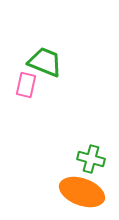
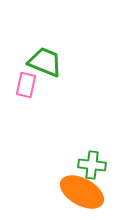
green cross: moved 1 px right, 6 px down; rotated 8 degrees counterclockwise
orange ellipse: rotated 9 degrees clockwise
